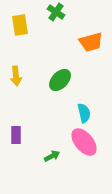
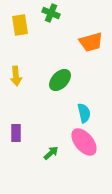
green cross: moved 5 px left, 1 px down; rotated 12 degrees counterclockwise
purple rectangle: moved 2 px up
green arrow: moved 1 px left, 3 px up; rotated 14 degrees counterclockwise
